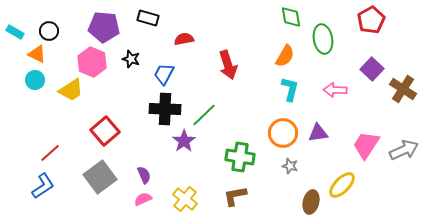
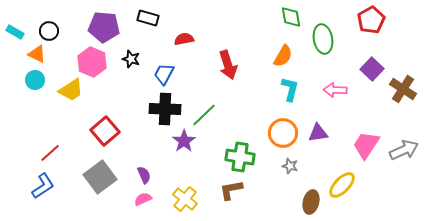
orange semicircle: moved 2 px left
brown L-shape: moved 4 px left, 6 px up
